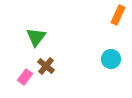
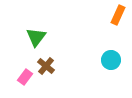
cyan circle: moved 1 px down
